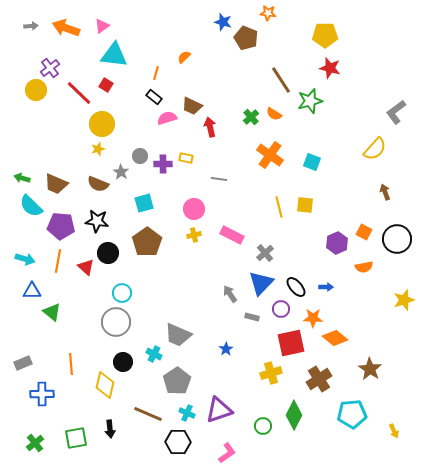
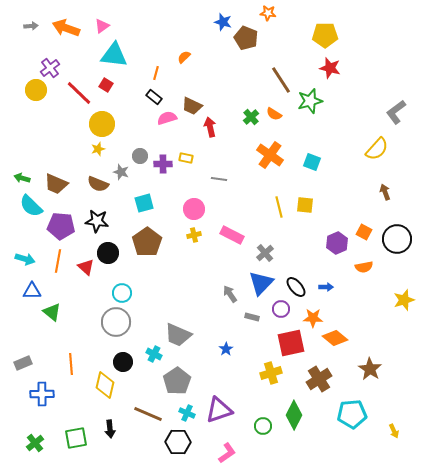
yellow semicircle at (375, 149): moved 2 px right
gray star at (121, 172): rotated 14 degrees counterclockwise
